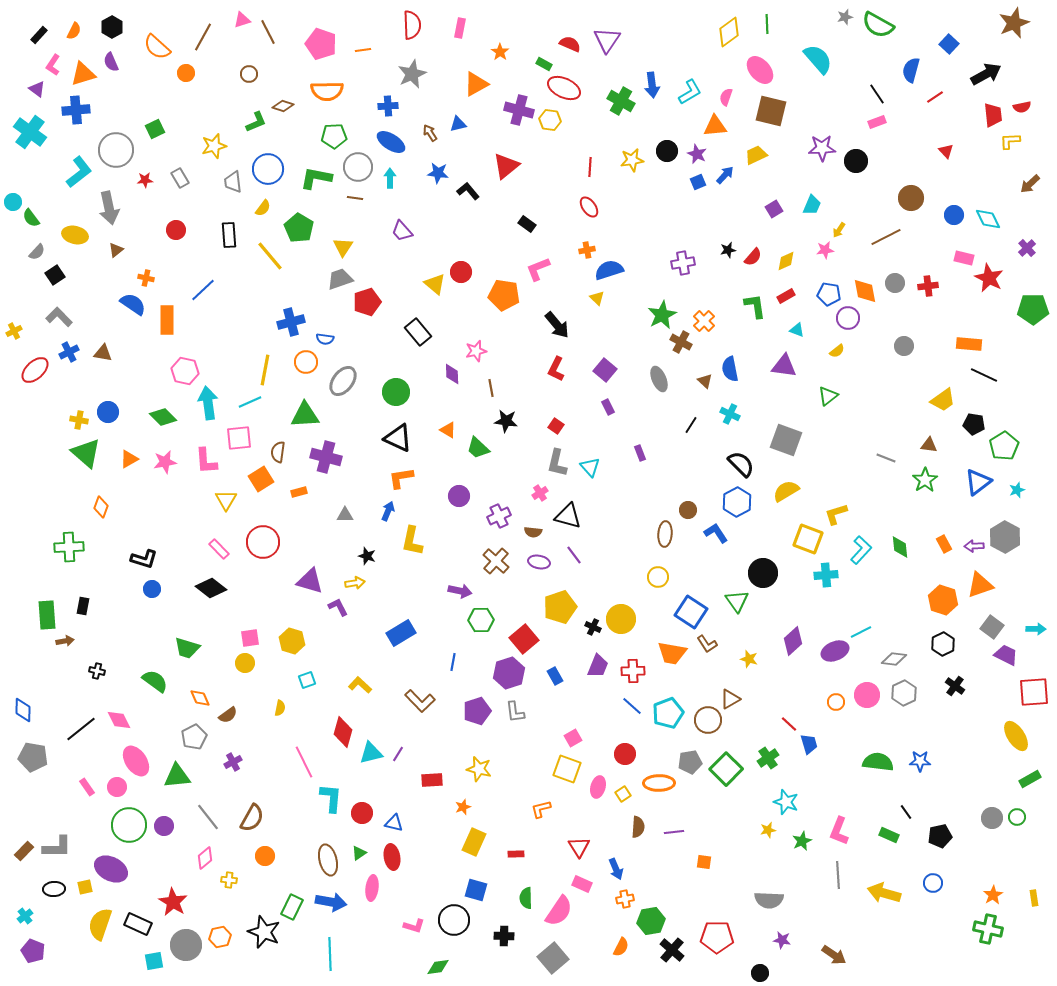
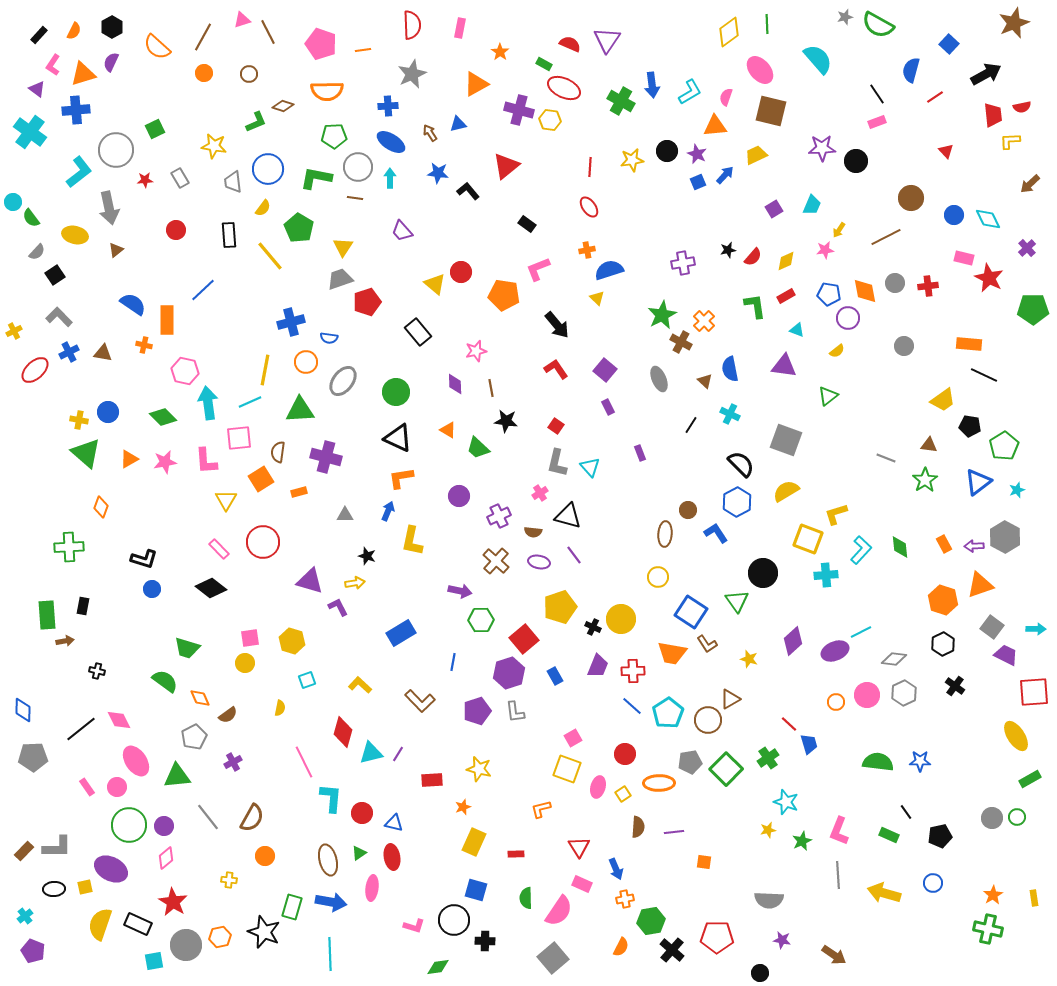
purple semicircle at (111, 62): rotated 48 degrees clockwise
orange circle at (186, 73): moved 18 px right
yellow star at (214, 146): rotated 25 degrees clockwise
orange cross at (146, 278): moved 2 px left, 67 px down
blue semicircle at (325, 339): moved 4 px right, 1 px up
red L-shape at (556, 369): rotated 120 degrees clockwise
purple diamond at (452, 374): moved 3 px right, 10 px down
green triangle at (305, 415): moved 5 px left, 5 px up
black pentagon at (974, 424): moved 4 px left, 2 px down
green semicircle at (155, 681): moved 10 px right
cyan pentagon at (668, 713): rotated 12 degrees counterclockwise
gray pentagon at (33, 757): rotated 12 degrees counterclockwise
pink diamond at (205, 858): moved 39 px left
green rectangle at (292, 907): rotated 10 degrees counterclockwise
black cross at (504, 936): moved 19 px left, 5 px down
